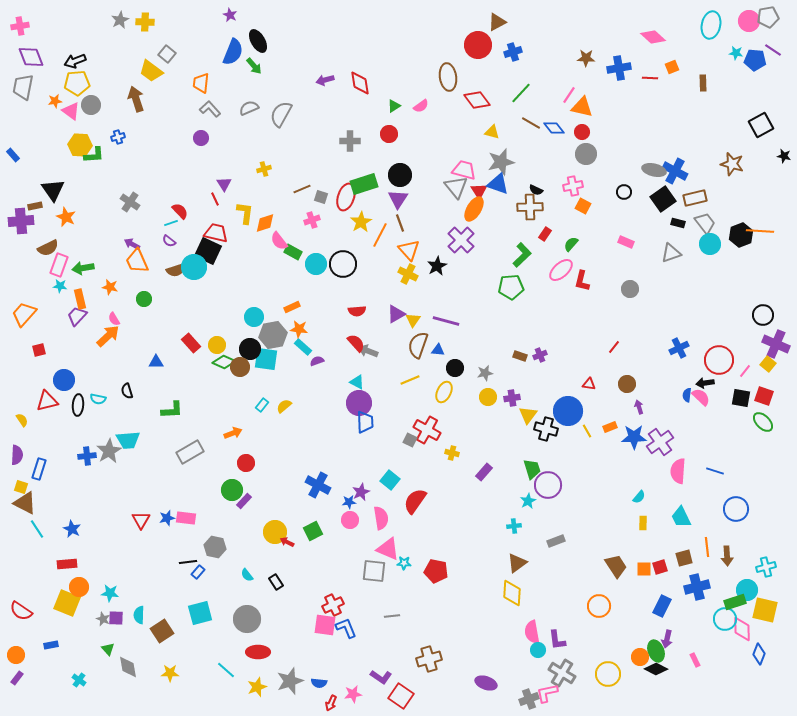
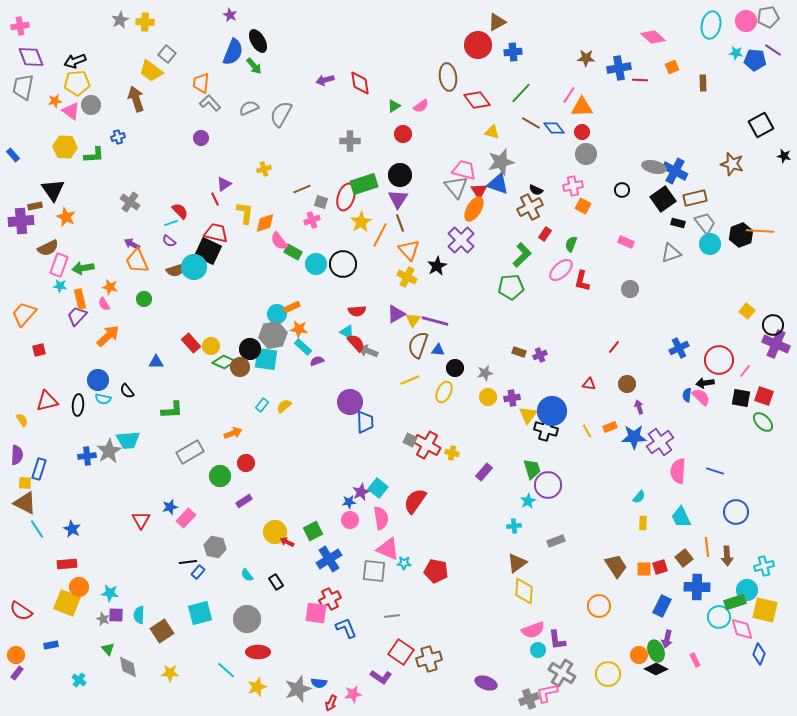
pink circle at (749, 21): moved 3 px left
blue cross at (513, 52): rotated 12 degrees clockwise
red line at (650, 78): moved 10 px left, 2 px down
orange triangle at (582, 107): rotated 15 degrees counterclockwise
gray L-shape at (210, 109): moved 6 px up
red circle at (389, 134): moved 14 px right
yellow hexagon at (80, 145): moved 15 px left, 2 px down
gray ellipse at (654, 170): moved 3 px up
purple triangle at (224, 184): rotated 28 degrees clockwise
black circle at (624, 192): moved 2 px left, 2 px up
gray square at (321, 197): moved 5 px down
brown cross at (530, 207): rotated 25 degrees counterclockwise
green semicircle at (571, 244): rotated 21 degrees counterclockwise
yellow cross at (408, 274): moved 1 px left, 3 px down
black circle at (763, 315): moved 10 px right, 10 px down
cyan circle at (254, 317): moved 23 px right, 3 px up
pink semicircle at (114, 319): moved 10 px left, 15 px up
purple line at (446, 321): moved 11 px left
yellow circle at (217, 345): moved 6 px left, 1 px down
brown rectangle at (520, 356): moved 1 px left, 4 px up
yellow square at (768, 364): moved 21 px left, 53 px up
blue circle at (64, 380): moved 34 px right
cyan triangle at (357, 382): moved 10 px left, 50 px up
black semicircle at (127, 391): rotated 21 degrees counterclockwise
cyan semicircle at (98, 399): moved 5 px right
purple circle at (359, 403): moved 9 px left, 1 px up
blue circle at (568, 411): moved 16 px left
red cross at (427, 430): moved 15 px down
cyan square at (390, 480): moved 12 px left, 8 px down
blue cross at (318, 485): moved 11 px right, 74 px down; rotated 30 degrees clockwise
yellow square at (21, 487): moved 4 px right, 4 px up; rotated 16 degrees counterclockwise
green circle at (232, 490): moved 12 px left, 14 px up
purple rectangle at (244, 501): rotated 14 degrees clockwise
blue circle at (736, 509): moved 3 px down
blue star at (167, 518): moved 3 px right, 11 px up
pink rectangle at (186, 518): rotated 54 degrees counterclockwise
brown square at (684, 558): rotated 24 degrees counterclockwise
cyan cross at (766, 567): moved 2 px left, 1 px up
blue cross at (697, 587): rotated 15 degrees clockwise
yellow diamond at (512, 593): moved 12 px right, 2 px up
red cross at (333, 605): moved 3 px left, 6 px up
purple square at (116, 618): moved 3 px up
cyan circle at (725, 619): moved 6 px left, 2 px up
pink square at (325, 625): moved 9 px left, 12 px up
pink diamond at (742, 629): rotated 15 degrees counterclockwise
pink semicircle at (532, 632): moved 1 px right, 2 px up; rotated 100 degrees counterclockwise
orange circle at (640, 657): moved 1 px left, 2 px up
purple rectangle at (17, 678): moved 5 px up
gray star at (290, 681): moved 8 px right, 8 px down
red square at (401, 696): moved 44 px up
